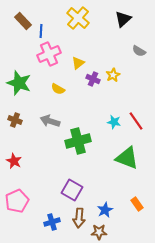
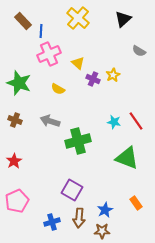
yellow triangle: rotated 40 degrees counterclockwise
red star: rotated 14 degrees clockwise
orange rectangle: moved 1 px left, 1 px up
brown star: moved 3 px right, 1 px up
